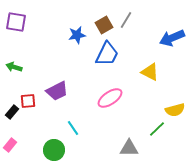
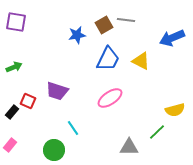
gray line: rotated 66 degrees clockwise
blue trapezoid: moved 1 px right, 5 px down
green arrow: rotated 140 degrees clockwise
yellow triangle: moved 9 px left, 11 px up
purple trapezoid: rotated 45 degrees clockwise
red square: rotated 28 degrees clockwise
green line: moved 3 px down
gray triangle: moved 1 px up
